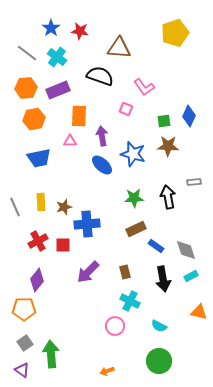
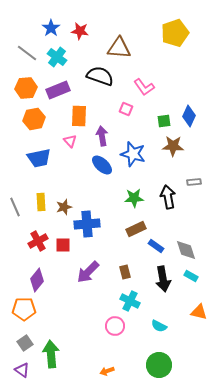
pink triangle at (70, 141): rotated 48 degrees clockwise
brown star at (168, 146): moved 5 px right
cyan rectangle at (191, 276): rotated 56 degrees clockwise
green circle at (159, 361): moved 4 px down
